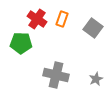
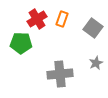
red cross: rotated 24 degrees clockwise
gray cross: moved 4 px right, 1 px up; rotated 20 degrees counterclockwise
gray star: moved 16 px up
